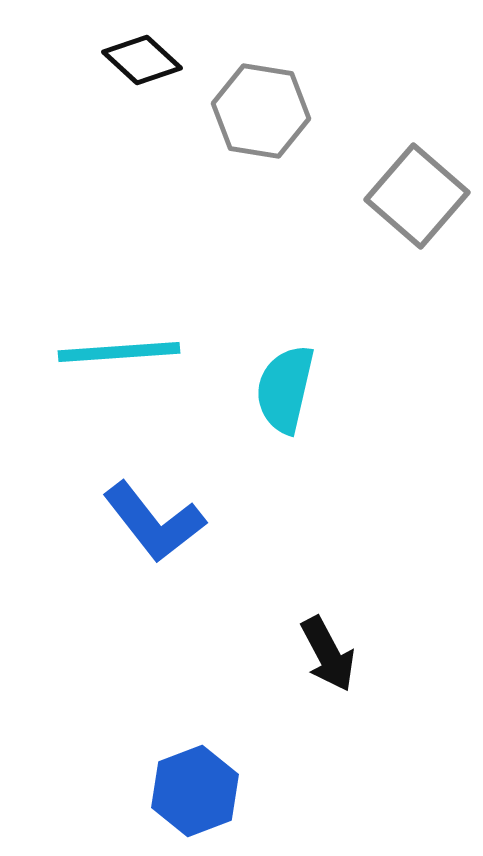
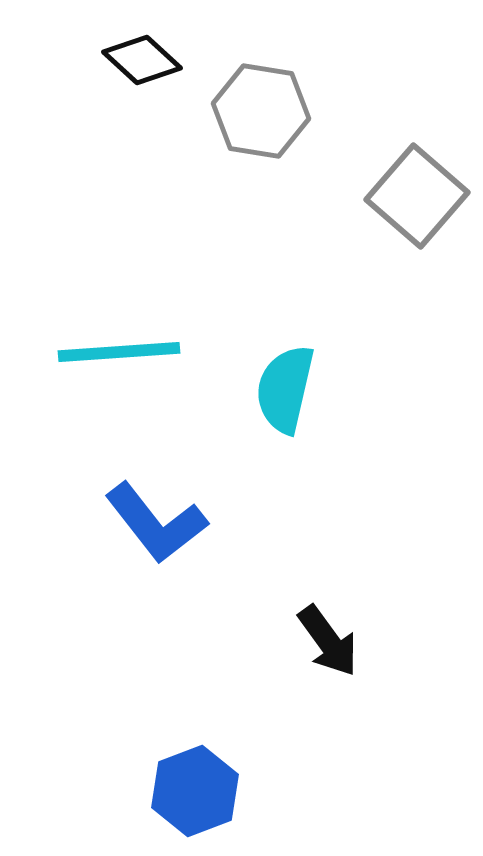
blue L-shape: moved 2 px right, 1 px down
black arrow: moved 13 px up; rotated 8 degrees counterclockwise
